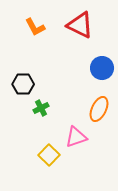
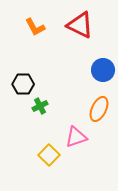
blue circle: moved 1 px right, 2 px down
green cross: moved 1 px left, 2 px up
